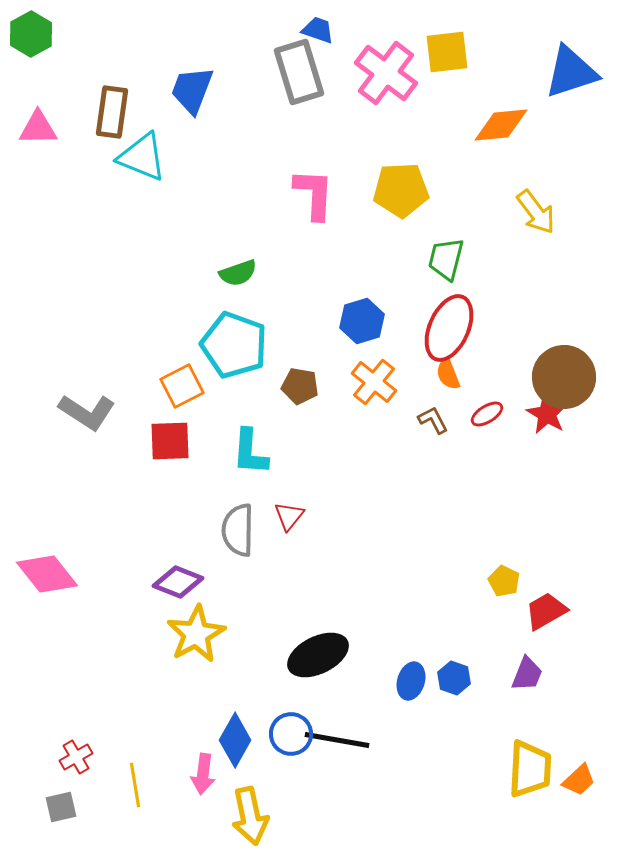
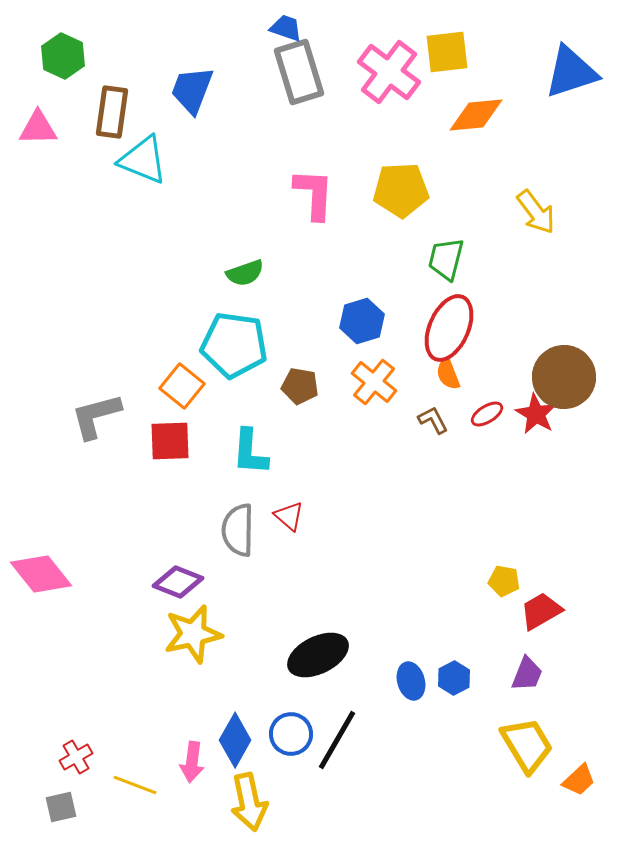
blue trapezoid at (318, 30): moved 32 px left, 2 px up
green hexagon at (31, 34): moved 32 px right, 22 px down; rotated 6 degrees counterclockwise
pink cross at (386, 73): moved 3 px right, 1 px up
orange diamond at (501, 125): moved 25 px left, 10 px up
cyan triangle at (142, 157): moved 1 px right, 3 px down
green semicircle at (238, 273): moved 7 px right
cyan pentagon at (234, 345): rotated 12 degrees counterclockwise
orange square at (182, 386): rotated 24 degrees counterclockwise
gray L-shape at (87, 412): moved 9 px right, 4 px down; rotated 132 degrees clockwise
red star at (547, 414): moved 11 px left
red triangle at (289, 516): rotated 28 degrees counterclockwise
pink diamond at (47, 574): moved 6 px left
yellow pentagon at (504, 581): rotated 16 degrees counterclockwise
red trapezoid at (546, 611): moved 5 px left
yellow star at (196, 634): moved 3 px left; rotated 16 degrees clockwise
blue hexagon at (454, 678): rotated 12 degrees clockwise
blue ellipse at (411, 681): rotated 33 degrees counterclockwise
black line at (337, 740): rotated 70 degrees counterclockwise
yellow trapezoid at (530, 769): moved 3 px left, 24 px up; rotated 34 degrees counterclockwise
pink arrow at (203, 774): moved 11 px left, 12 px up
yellow line at (135, 785): rotated 60 degrees counterclockwise
yellow arrow at (250, 816): moved 1 px left, 14 px up
